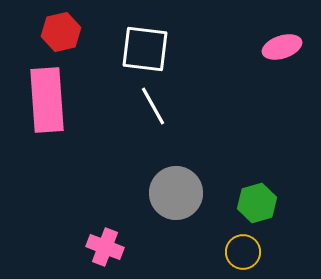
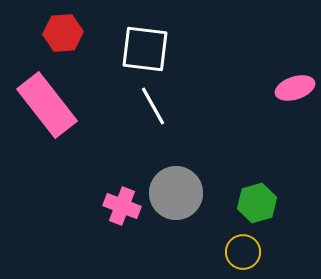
red hexagon: moved 2 px right, 1 px down; rotated 9 degrees clockwise
pink ellipse: moved 13 px right, 41 px down
pink rectangle: moved 5 px down; rotated 34 degrees counterclockwise
pink cross: moved 17 px right, 41 px up
